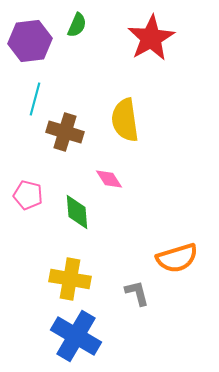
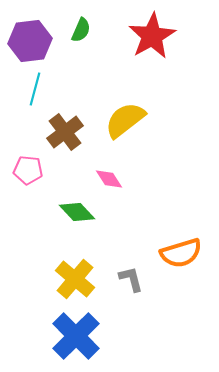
green semicircle: moved 4 px right, 5 px down
red star: moved 1 px right, 2 px up
cyan line: moved 10 px up
yellow semicircle: rotated 60 degrees clockwise
brown cross: rotated 36 degrees clockwise
pink pentagon: moved 25 px up; rotated 8 degrees counterclockwise
green diamond: rotated 39 degrees counterclockwise
orange semicircle: moved 4 px right, 5 px up
yellow cross: moved 5 px right; rotated 30 degrees clockwise
gray L-shape: moved 6 px left, 14 px up
blue cross: rotated 15 degrees clockwise
